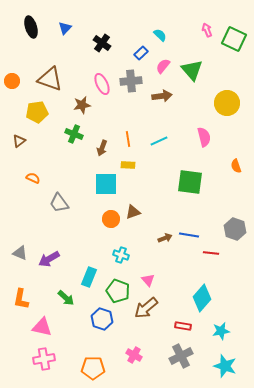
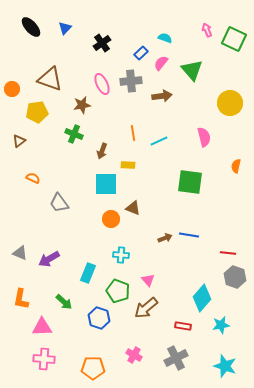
black ellipse at (31, 27): rotated 25 degrees counterclockwise
cyan semicircle at (160, 35): moved 5 px right, 3 px down; rotated 24 degrees counterclockwise
black cross at (102, 43): rotated 18 degrees clockwise
pink semicircle at (163, 66): moved 2 px left, 3 px up
orange circle at (12, 81): moved 8 px down
yellow circle at (227, 103): moved 3 px right
orange line at (128, 139): moved 5 px right, 6 px up
brown arrow at (102, 148): moved 3 px down
orange semicircle at (236, 166): rotated 32 degrees clockwise
brown triangle at (133, 212): moved 4 px up; rotated 42 degrees clockwise
gray hexagon at (235, 229): moved 48 px down
red line at (211, 253): moved 17 px right
cyan cross at (121, 255): rotated 14 degrees counterclockwise
cyan rectangle at (89, 277): moved 1 px left, 4 px up
green arrow at (66, 298): moved 2 px left, 4 px down
blue hexagon at (102, 319): moved 3 px left, 1 px up
pink triangle at (42, 327): rotated 15 degrees counterclockwise
cyan star at (221, 331): moved 6 px up
gray cross at (181, 356): moved 5 px left, 2 px down
pink cross at (44, 359): rotated 15 degrees clockwise
